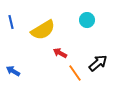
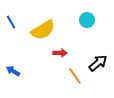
blue line: rotated 16 degrees counterclockwise
red arrow: rotated 152 degrees clockwise
orange line: moved 3 px down
